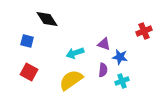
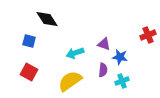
red cross: moved 4 px right, 4 px down
blue square: moved 2 px right
yellow semicircle: moved 1 px left, 1 px down
